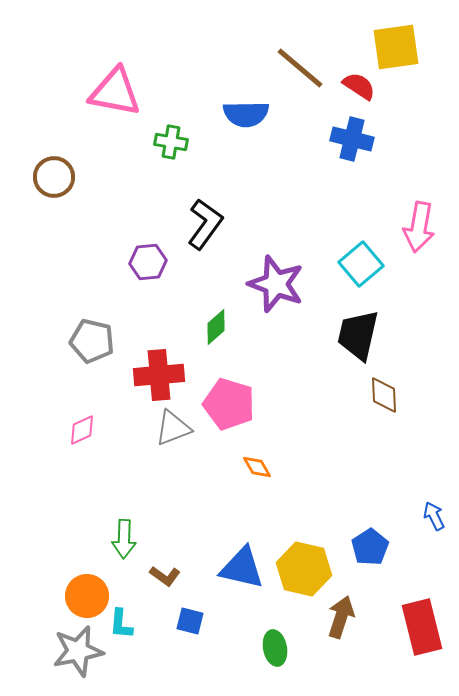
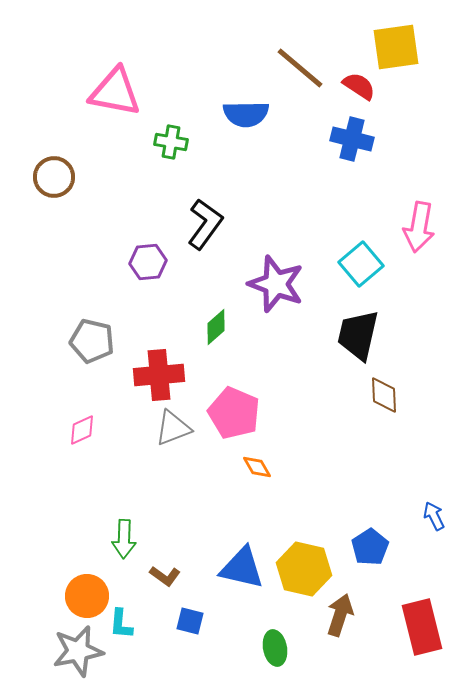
pink pentagon: moved 5 px right, 9 px down; rotated 6 degrees clockwise
brown arrow: moved 1 px left, 2 px up
